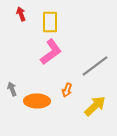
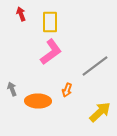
orange ellipse: moved 1 px right
yellow arrow: moved 5 px right, 6 px down
